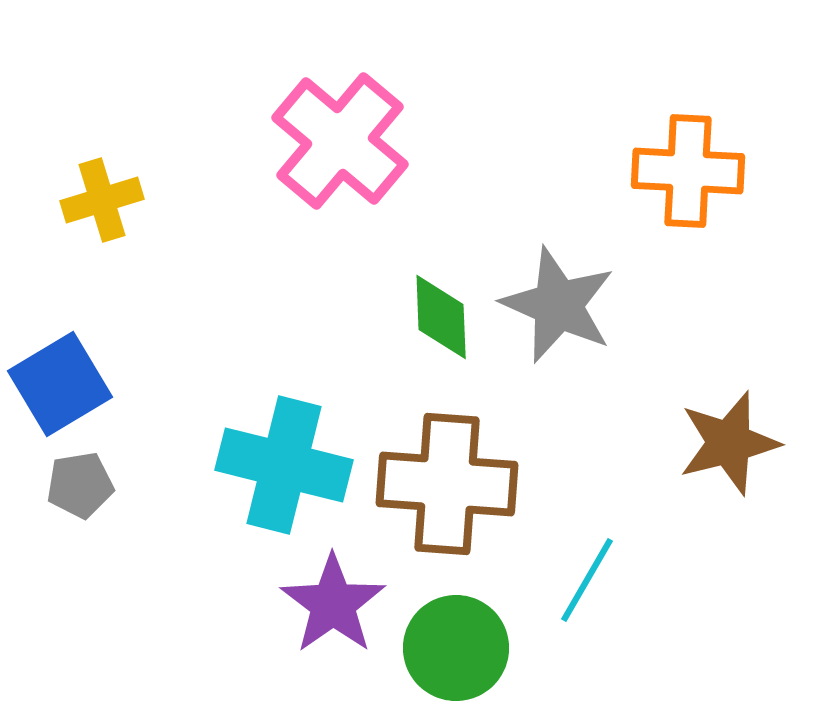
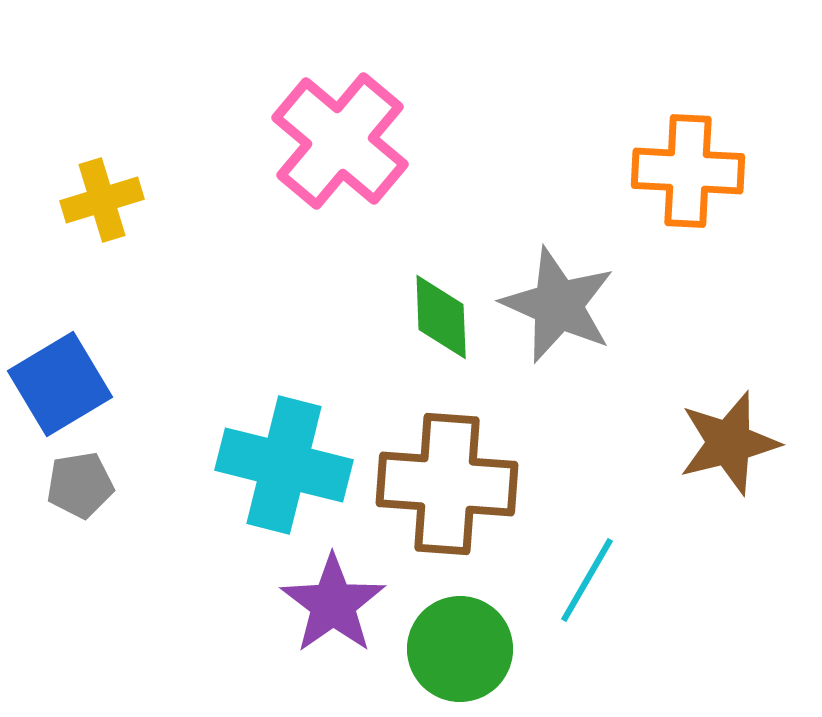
green circle: moved 4 px right, 1 px down
